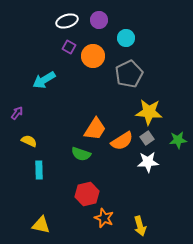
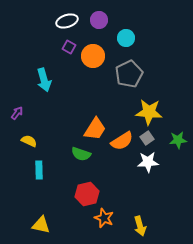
cyan arrow: rotated 75 degrees counterclockwise
